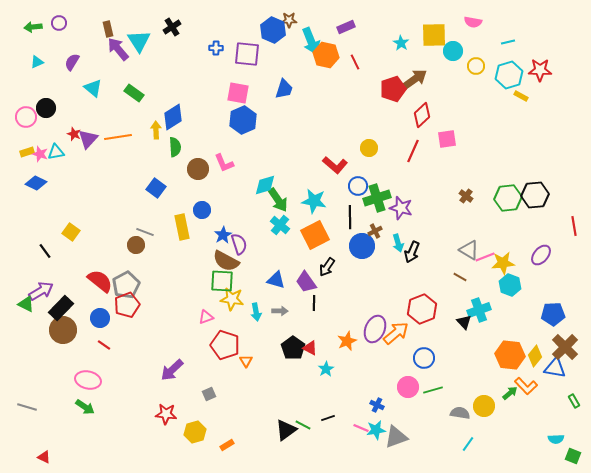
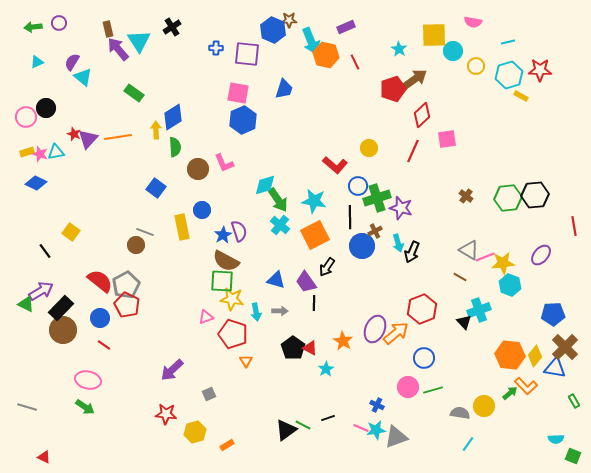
cyan star at (401, 43): moved 2 px left, 6 px down
cyan triangle at (93, 88): moved 10 px left, 11 px up
purple semicircle at (239, 244): moved 13 px up
red pentagon at (127, 305): rotated 25 degrees counterclockwise
orange star at (347, 341): moved 4 px left; rotated 18 degrees counterclockwise
red pentagon at (225, 345): moved 8 px right, 11 px up
